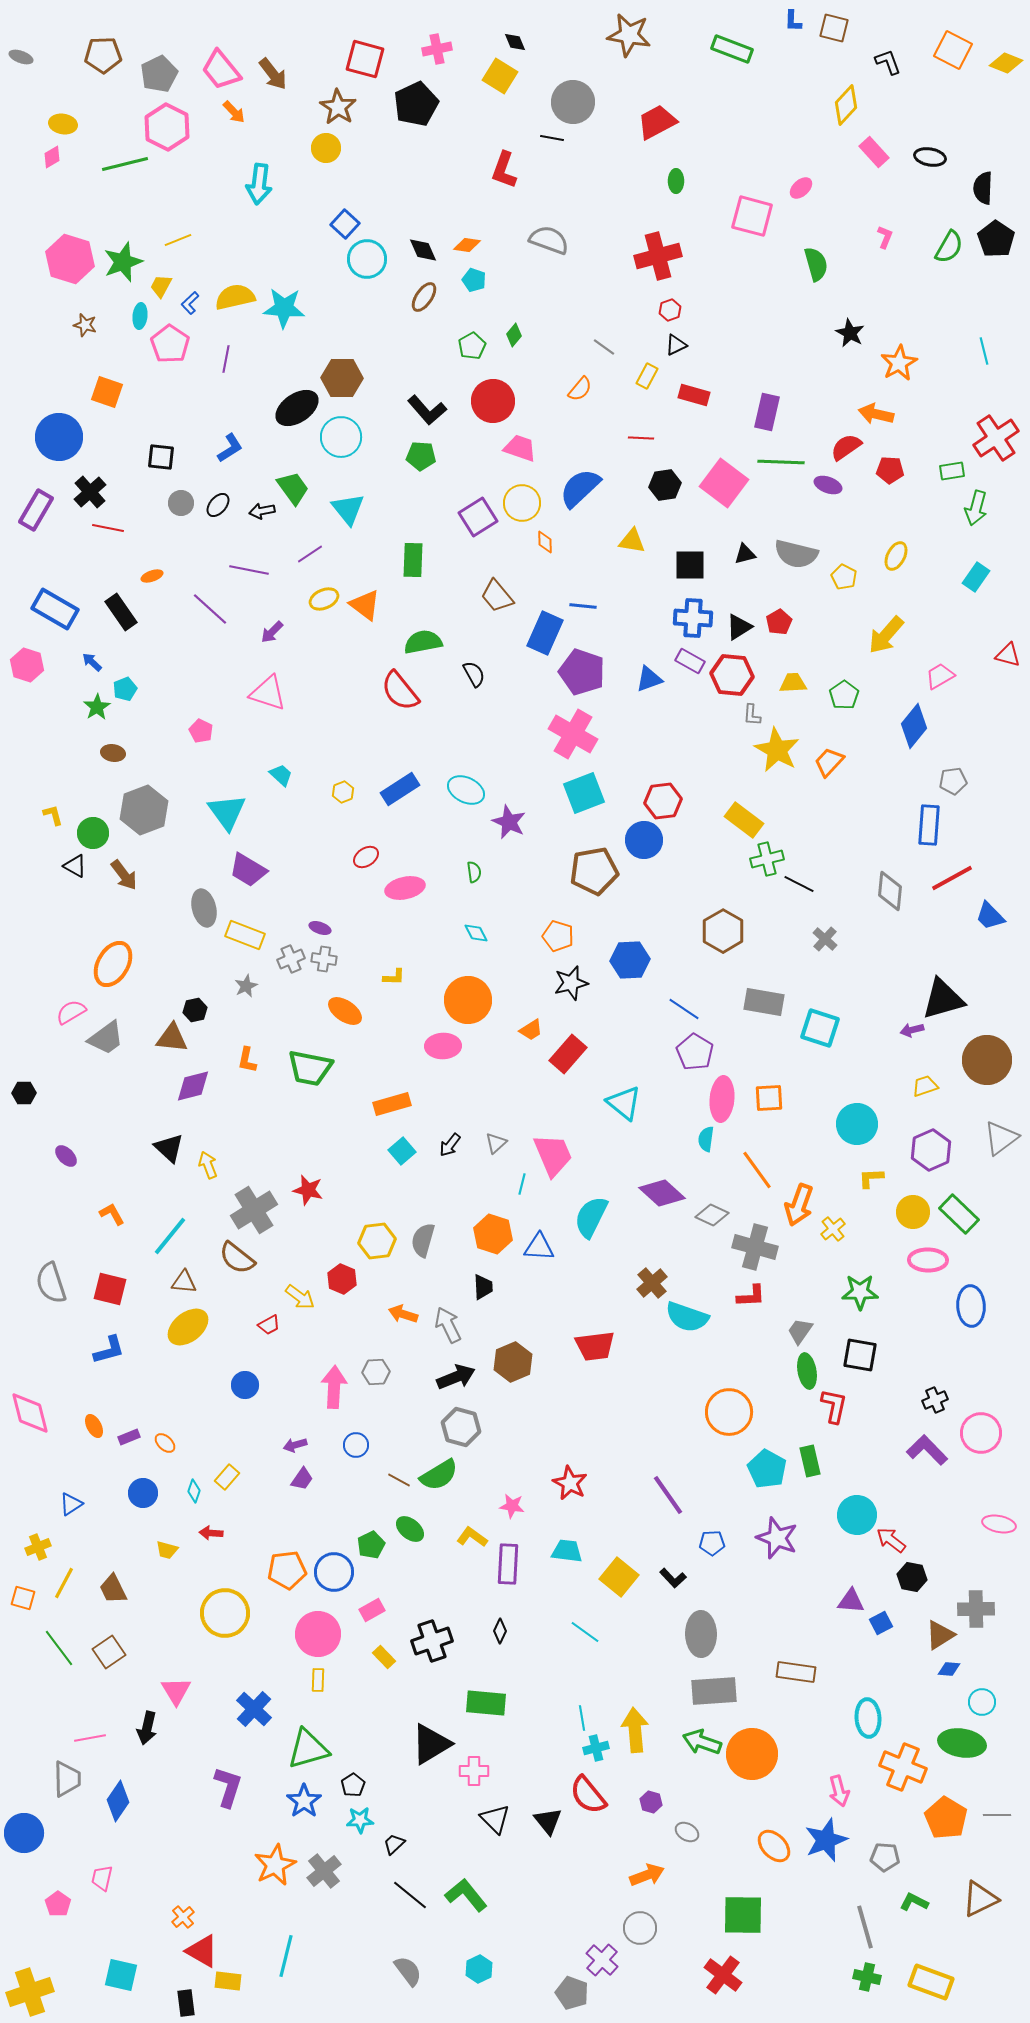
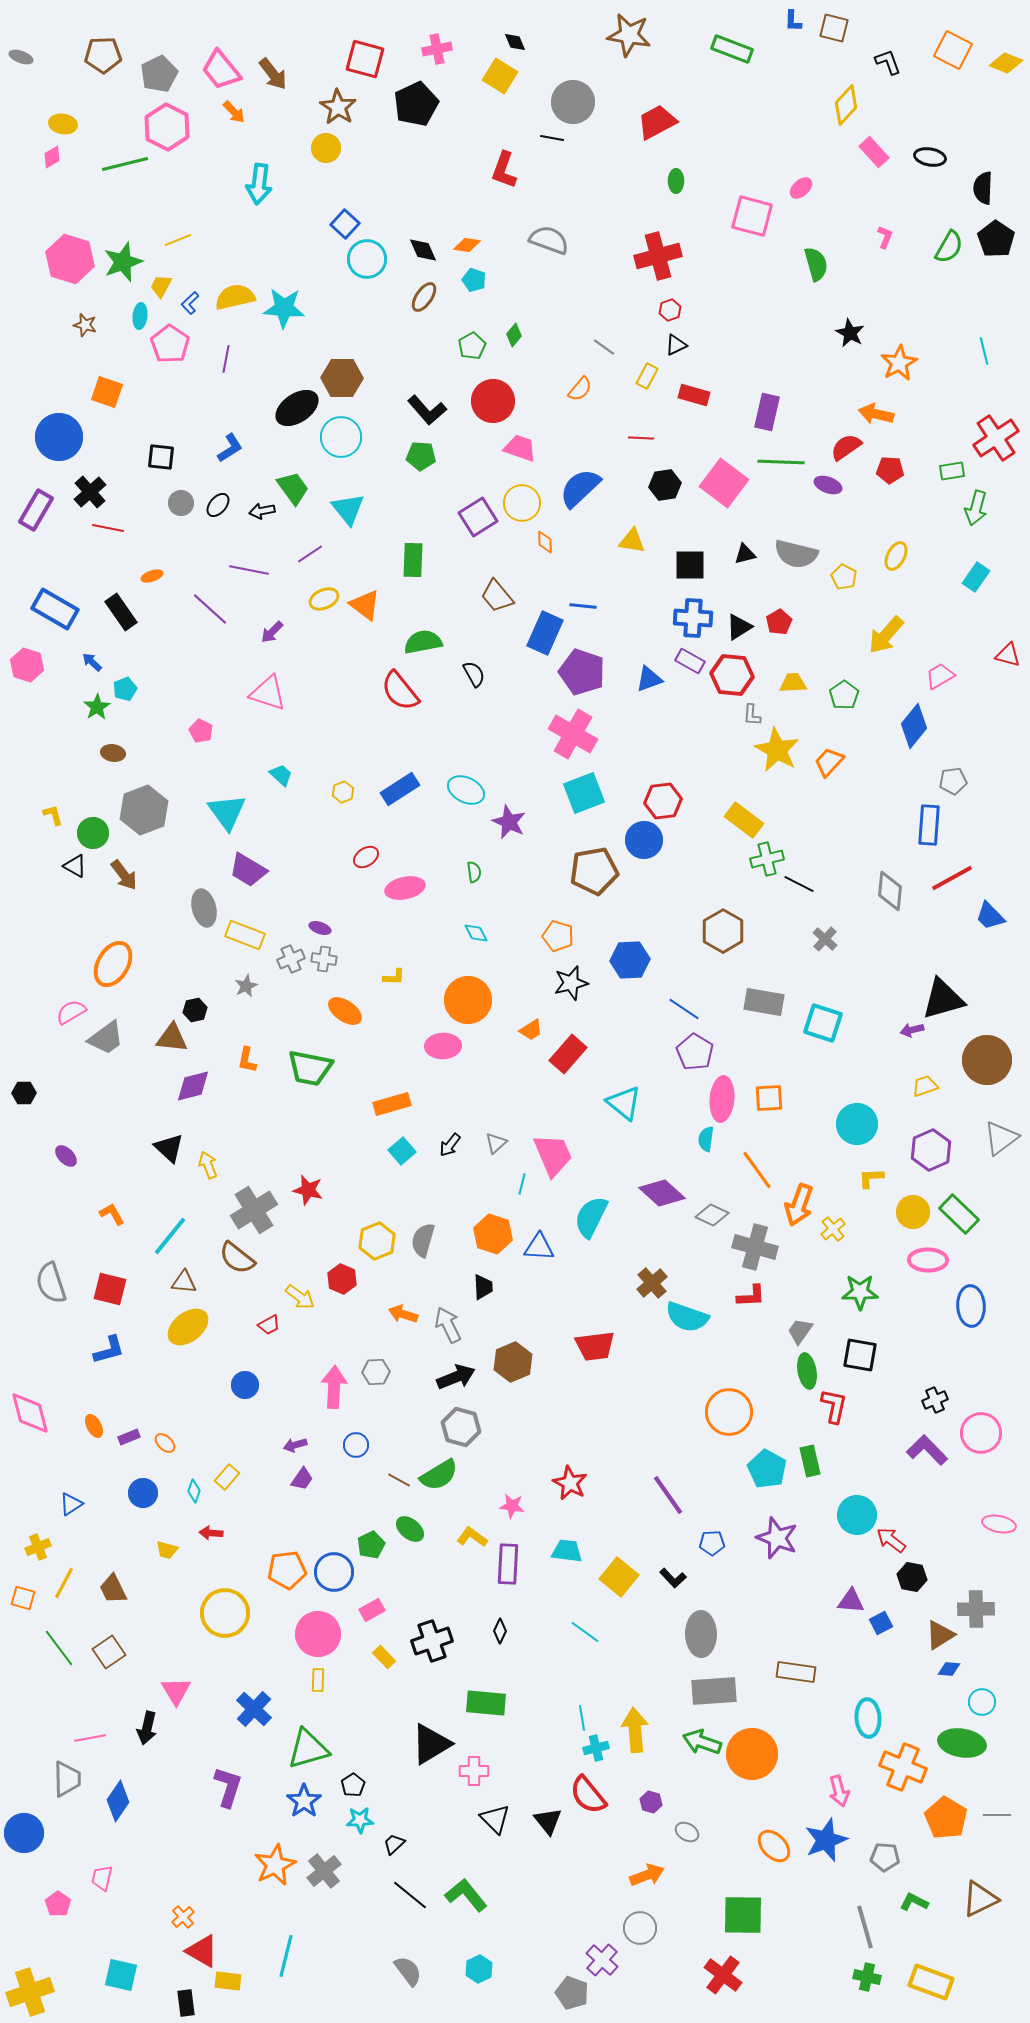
cyan square at (820, 1028): moved 3 px right, 5 px up
yellow hexagon at (377, 1241): rotated 15 degrees counterclockwise
